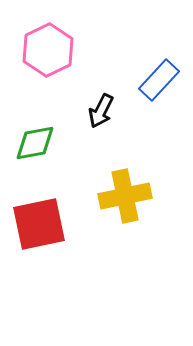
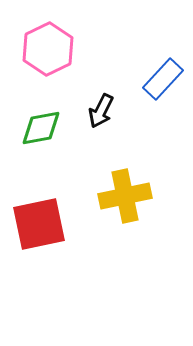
pink hexagon: moved 1 px up
blue rectangle: moved 4 px right, 1 px up
green diamond: moved 6 px right, 15 px up
